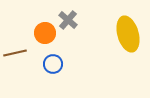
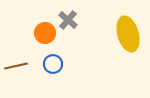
brown line: moved 1 px right, 13 px down
